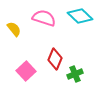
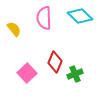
pink semicircle: rotated 110 degrees counterclockwise
red diamond: moved 3 px down
pink square: moved 1 px right, 2 px down
